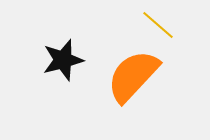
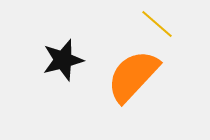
yellow line: moved 1 px left, 1 px up
